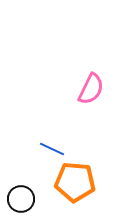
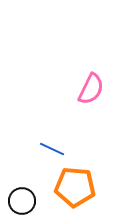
orange pentagon: moved 5 px down
black circle: moved 1 px right, 2 px down
